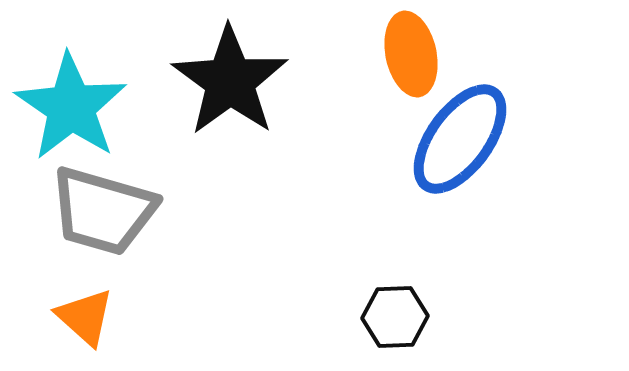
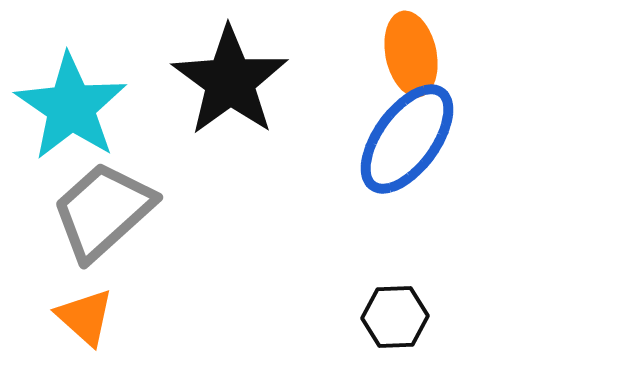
blue ellipse: moved 53 px left
gray trapezoid: rotated 122 degrees clockwise
